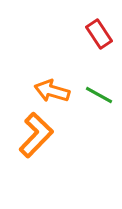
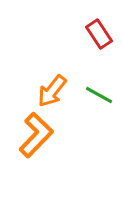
orange arrow: rotated 68 degrees counterclockwise
